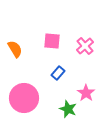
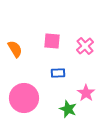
blue rectangle: rotated 48 degrees clockwise
